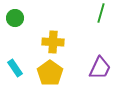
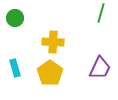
cyan rectangle: rotated 18 degrees clockwise
